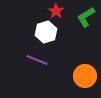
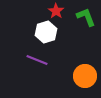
green L-shape: rotated 100 degrees clockwise
